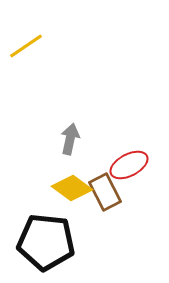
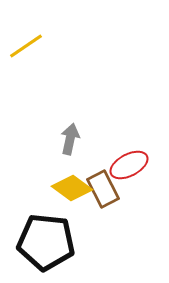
brown rectangle: moved 2 px left, 3 px up
